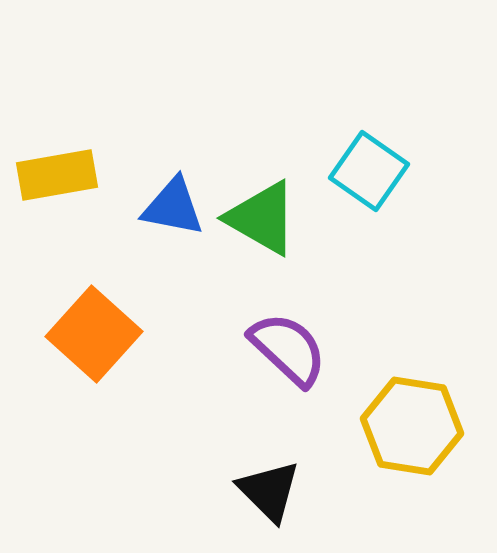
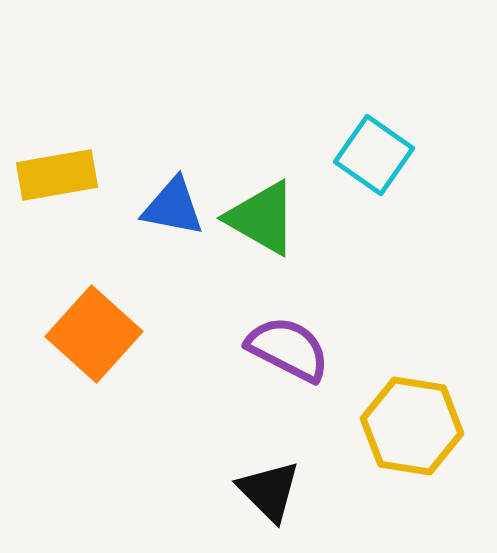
cyan square: moved 5 px right, 16 px up
purple semicircle: rotated 16 degrees counterclockwise
